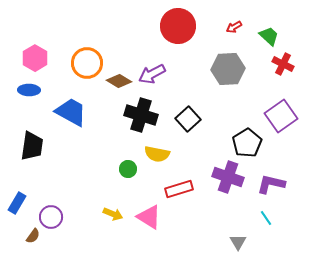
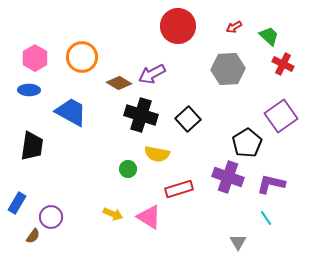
orange circle: moved 5 px left, 6 px up
brown diamond: moved 2 px down
